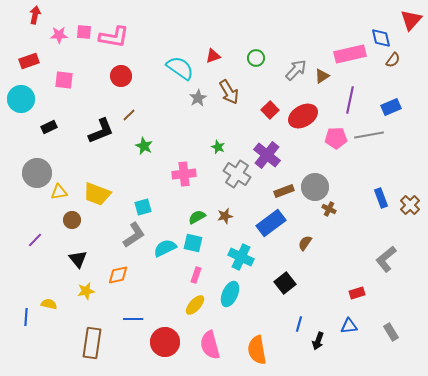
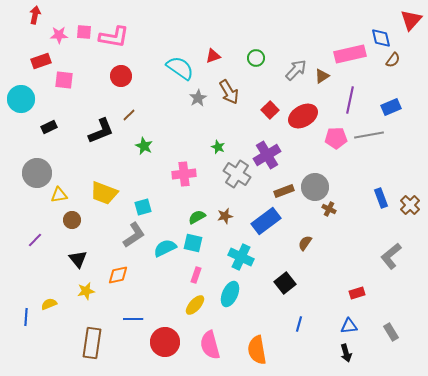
red rectangle at (29, 61): moved 12 px right
purple cross at (267, 155): rotated 20 degrees clockwise
yellow triangle at (59, 192): moved 3 px down
yellow trapezoid at (97, 194): moved 7 px right, 1 px up
blue rectangle at (271, 223): moved 5 px left, 2 px up
gray L-shape at (386, 259): moved 5 px right, 3 px up
yellow semicircle at (49, 304): rotated 35 degrees counterclockwise
black arrow at (318, 341): moved 28 px right, 12 px down; rotated 36 degrees counterclockwise
